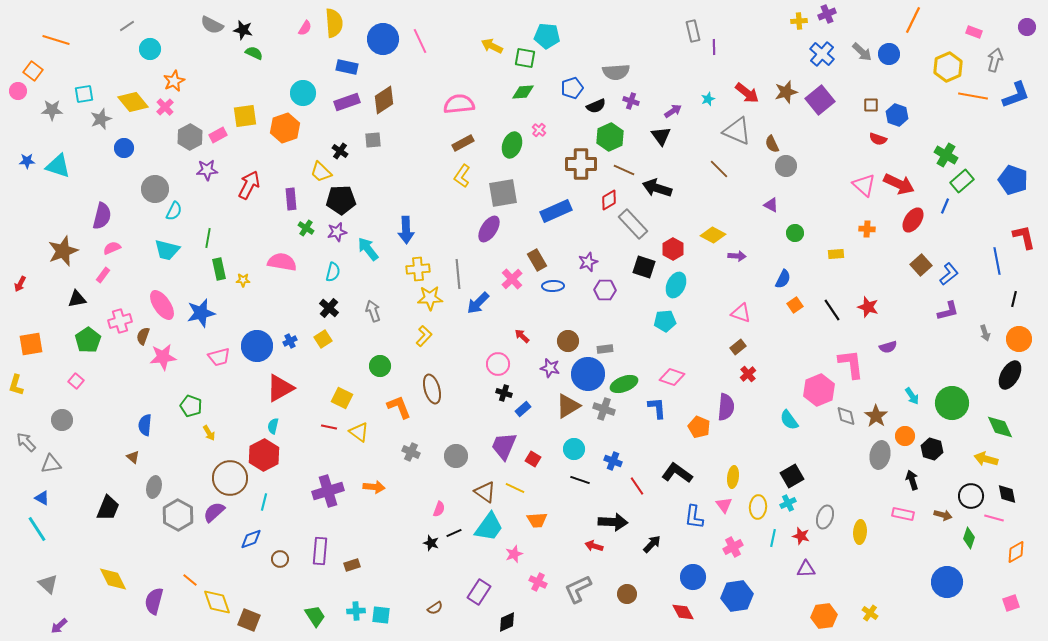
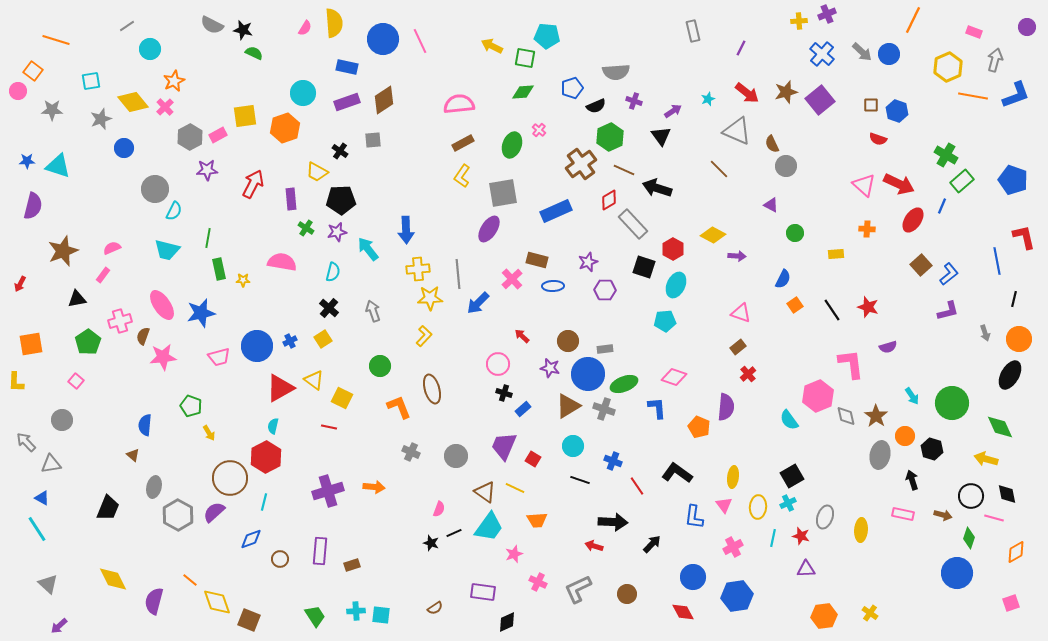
purple line at (714, 47): moved 27 px right, 1 px down; rotated 28 degrees clockwise
cyan square at (84, 94): moved 7 px right, 13 px up
purple cross at (631, 101): moved 3 px right
blue hexagon at (897, 115): moved 4 px up
brown cross at (581, 164): rotated 36 degrees counterclockwise
yellow trapezoid at (321, 172): moved 4 px left; rotated 15 degrees counterclockwise
red arrow at (249, 185): moved 4 px right, 1 px up
blue line at (945, 206): moved 3 px left
purple semicircle at (102, 216): moved 69 px left, 10 px up
brown rectangle at (537, 260): rotated 45 degrees counterclockwise
green pentagon at (88, 340): moved 2 px down
pink diamond at (672, 377): moved 2 px right
yellow L-shape at (16, 385): moved 3 px up; rotated 15 degrees counterclockwise
pink hexagon at (819, 390): moved 1 px left, 6 px down
yellow triangle at (359, 432): moved 45 px left, 52 px up
cyan circle at (574, 449): moved 1 px left, 3 px up
red hexagon at (264, 455): moved 2 px right, 2 px down
brown triangle at (133, 457): moved 2 px up
yellow ellipse at (860, 532): moved 1 px right, 2 px up
blue circle at (947, 582): moved 10 px right, 9 px up
purple rectangle at (479, 592): moved 4 px right; rotated 65 degrees clockwise
